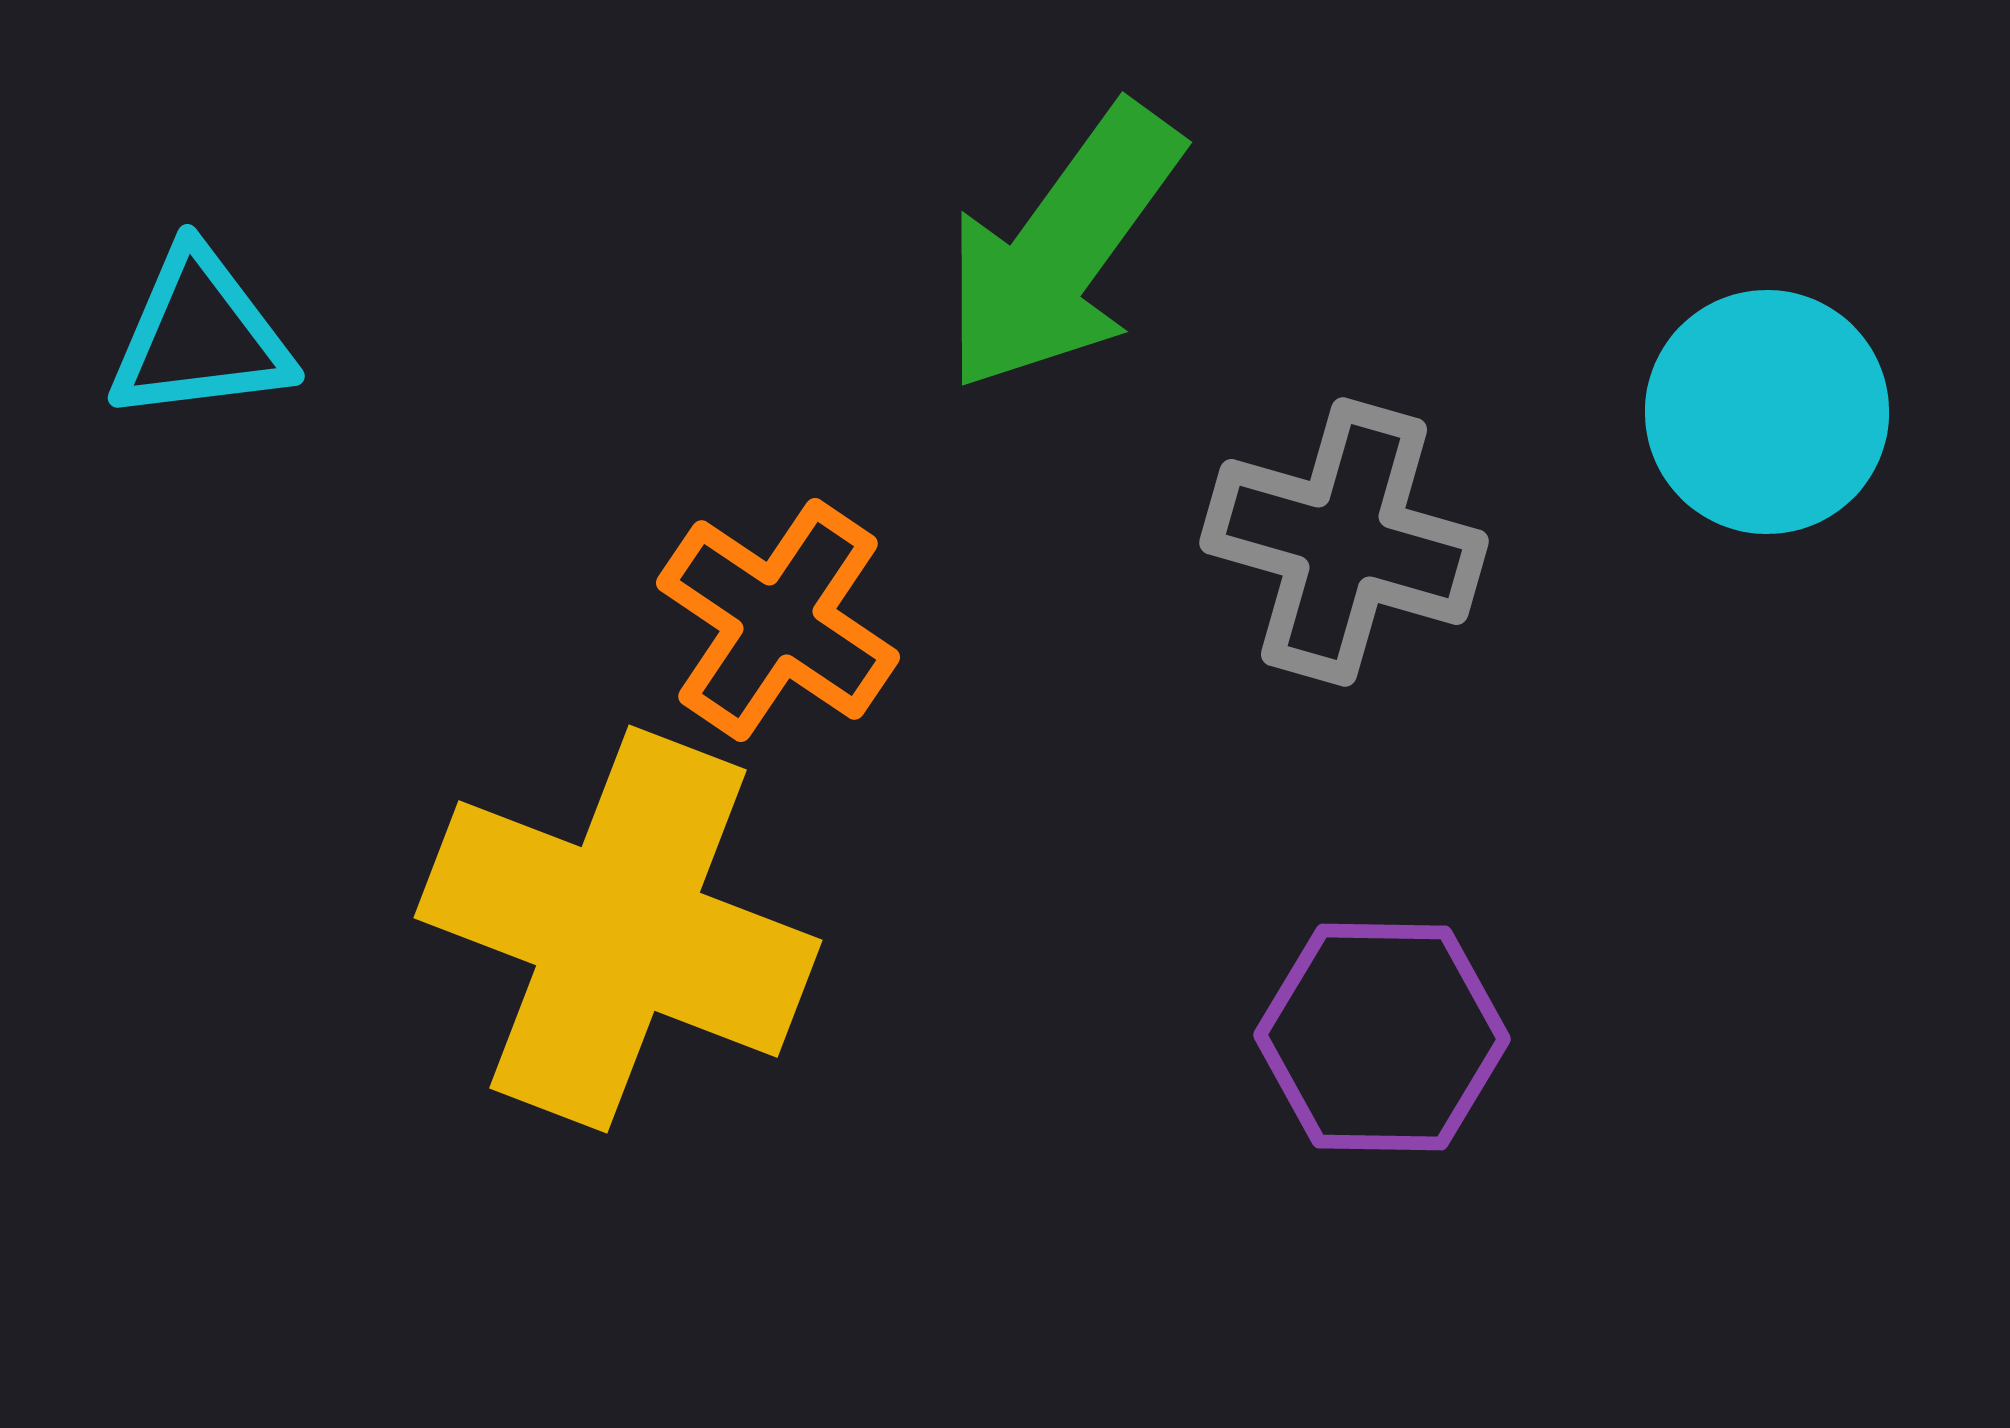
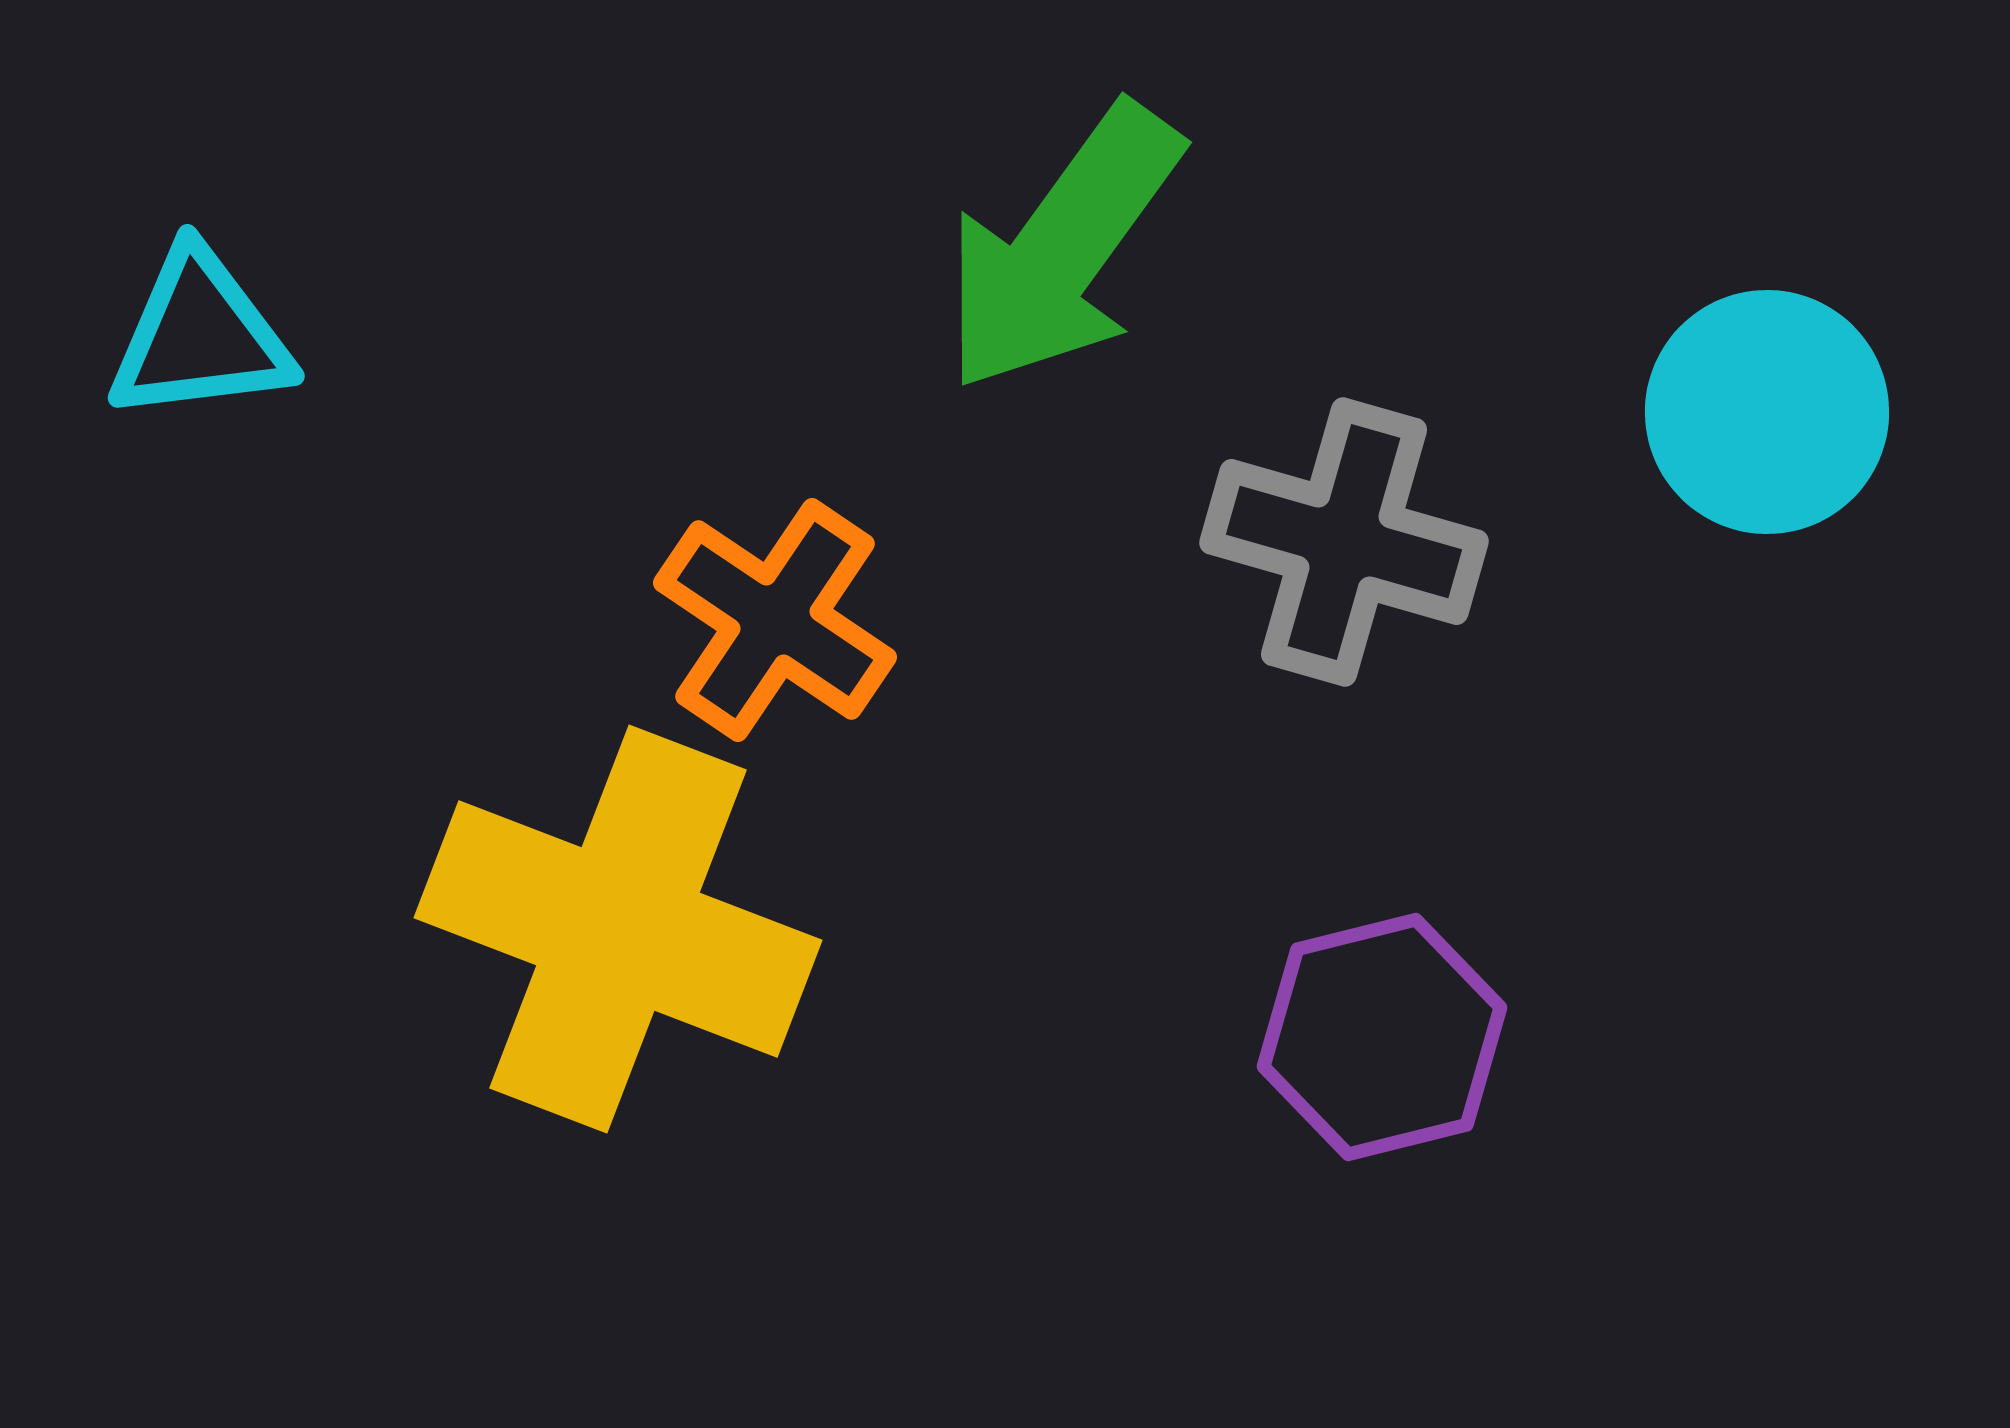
orange cross: moved 3 px left
purple hexagon: rotated 15 degrees counterclockwise
